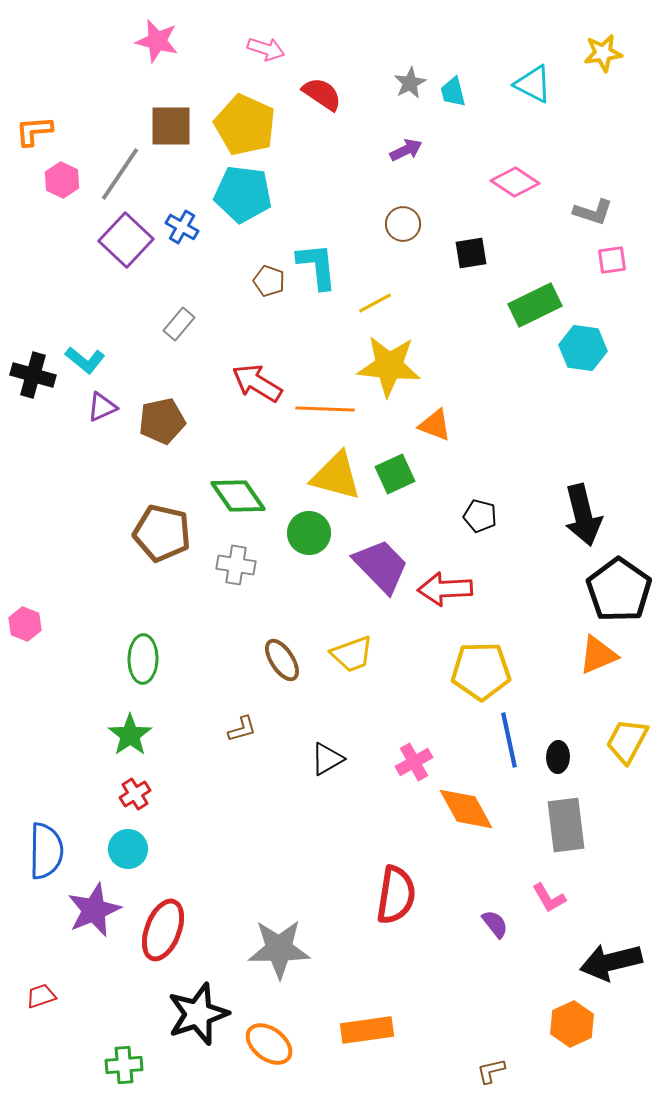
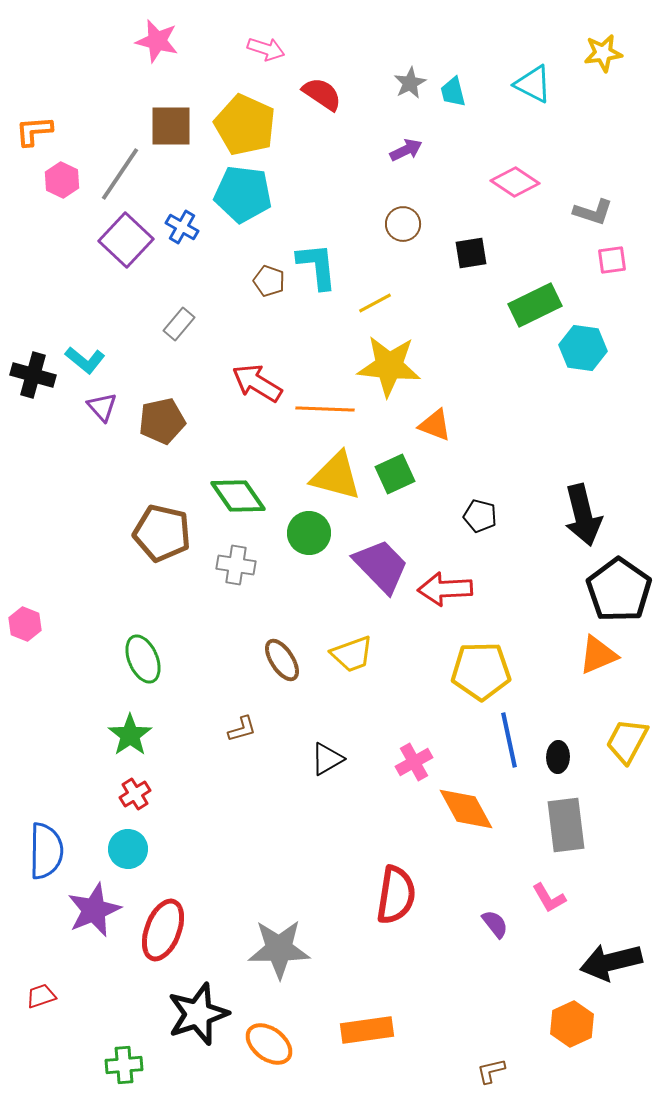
purple triangle at (102, 407): rotated 48 degrees counterclockwise
green ellipse at (143, 659): rotated 24 degrees counterclockwise
